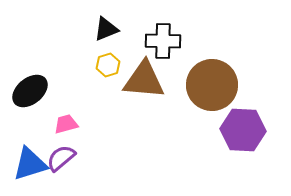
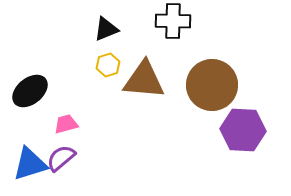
black cross: moved 10 px right, 20 px up
